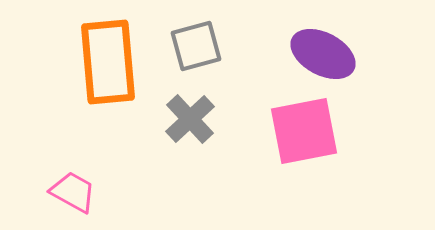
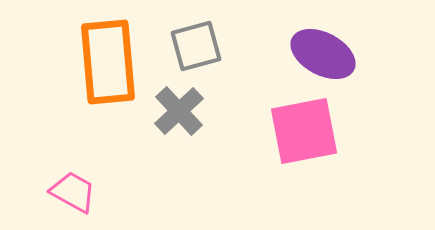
gray cross: moved 11 px left, 8 px up
